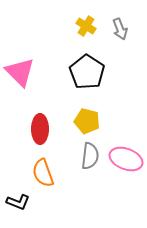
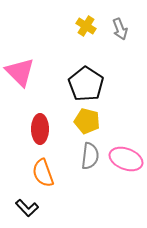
black pentagon: moved 1 px left, 12 px down
black L-shape: moved 9 px right, 6 px down; rotated 25 degrees clockwise
